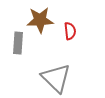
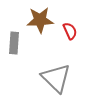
red semicircle: rotated 18 degrees counterclockwise
gray rectangle: moved 4 px left
